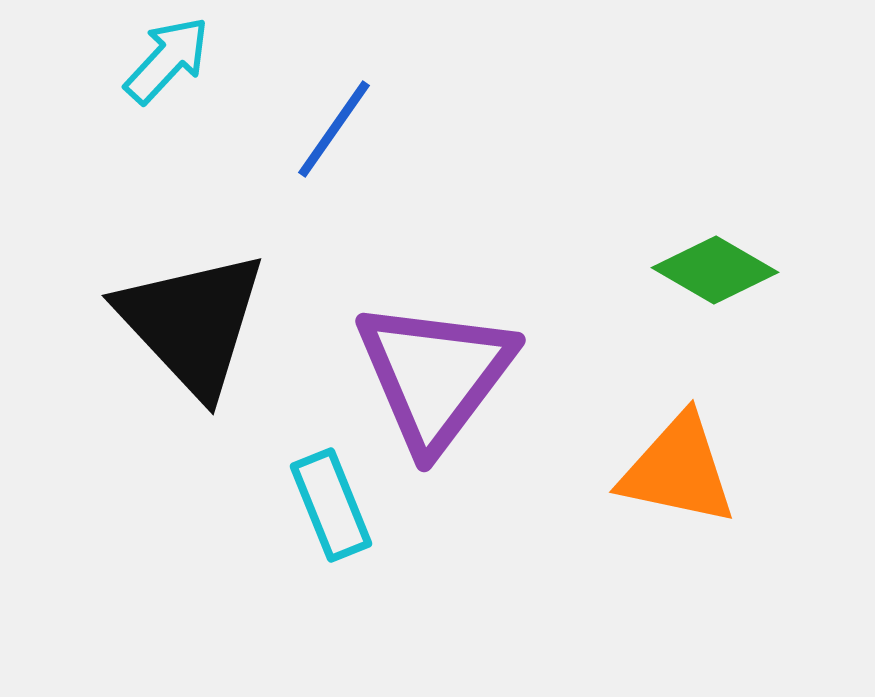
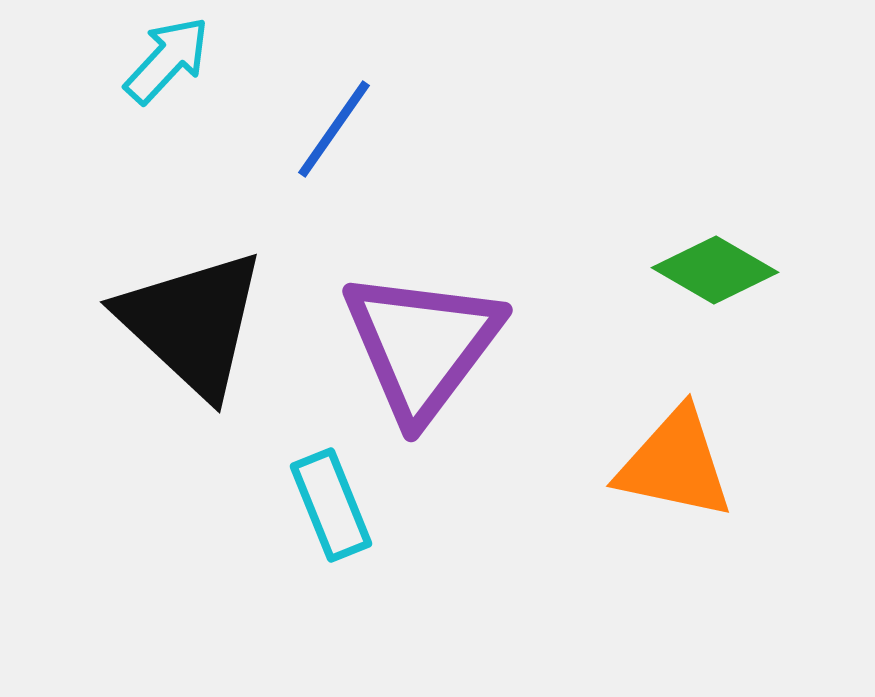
black triangle: rotated 4 degrees counterclockwise
purple triangle: moved 13 px left, 30 px up
orange triangle: moved 3 px left, 6 px up
